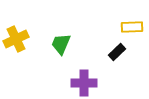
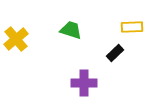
yellow cross: rotated 15 degrees counterclockwise
green trapezoid: moved 10 px right, 14 px up; rotated 85 degrees clockwise
black rectangle: moved 2 px left, 1 px down
